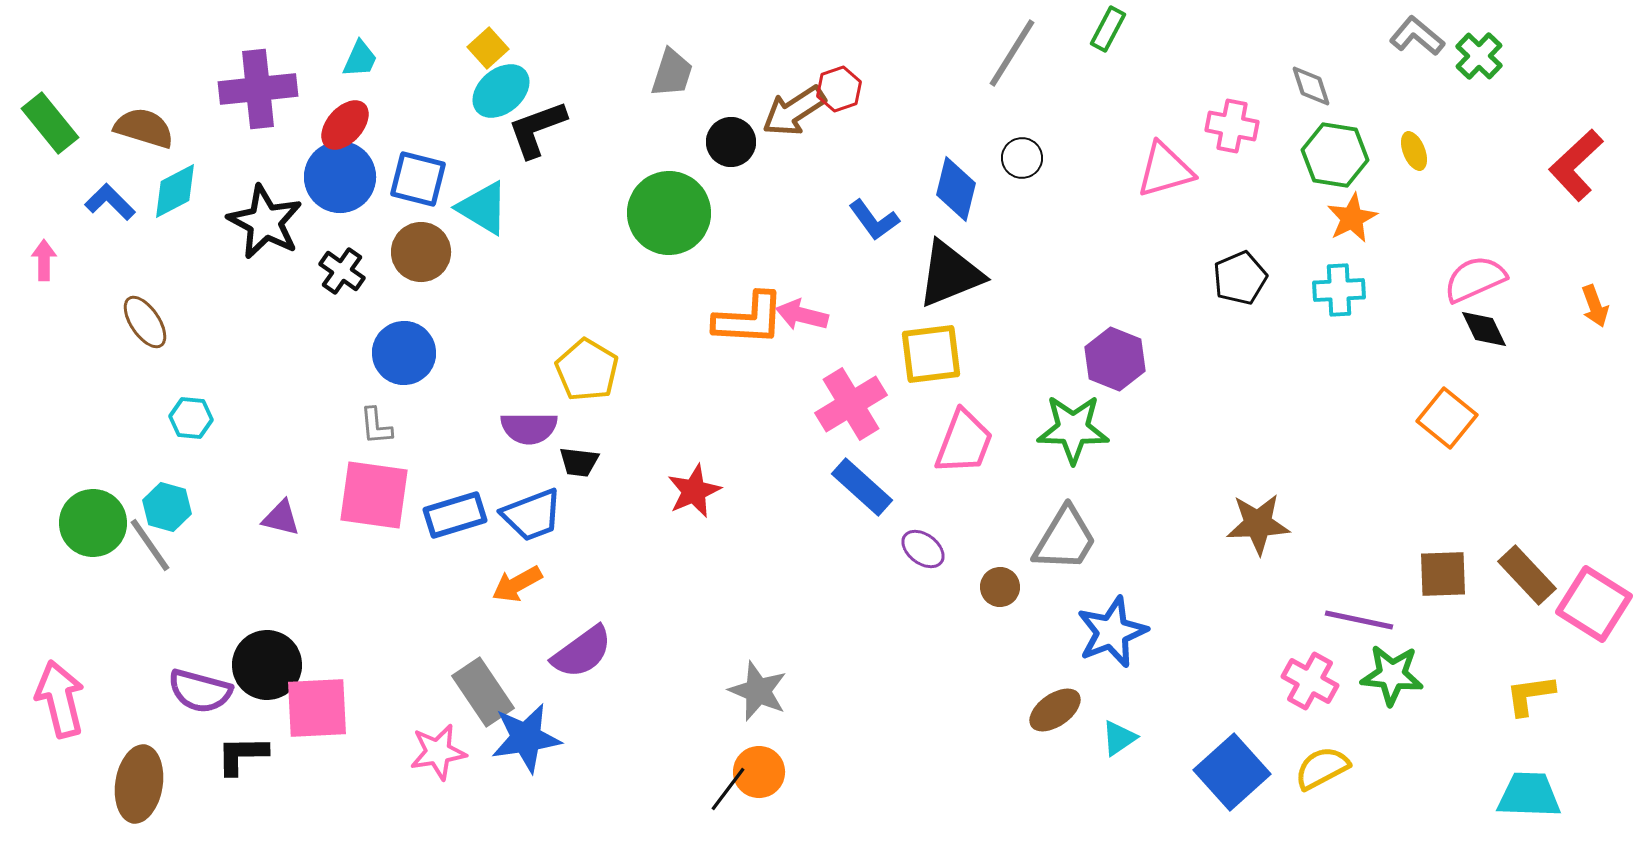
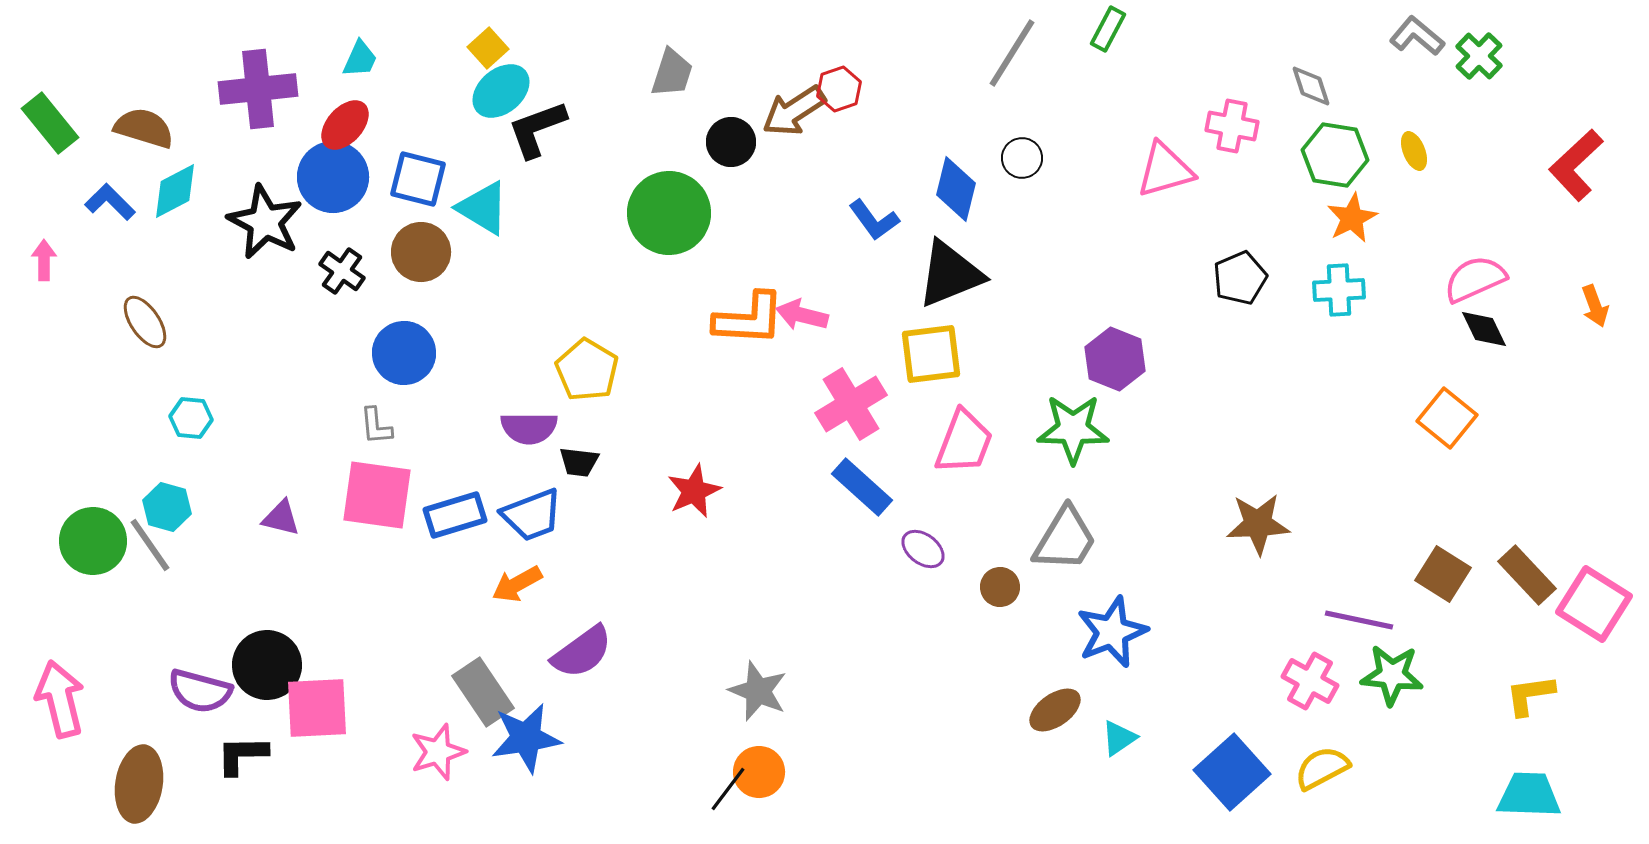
blue circle at (340, 177): moved 7 px left
pink square at (374, 495): moved 3 px right
green circle at (93, 523): moved 18 px down
brown square at (1443, 574): rotated 34 degrees clockwise
pink star at (438, 752): rotated 8 degrees counterclockwise
